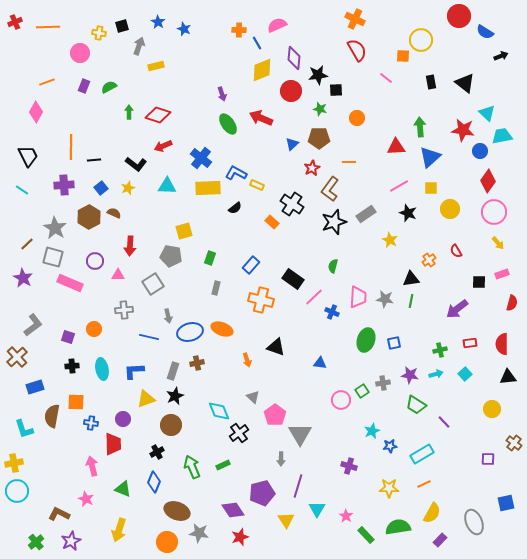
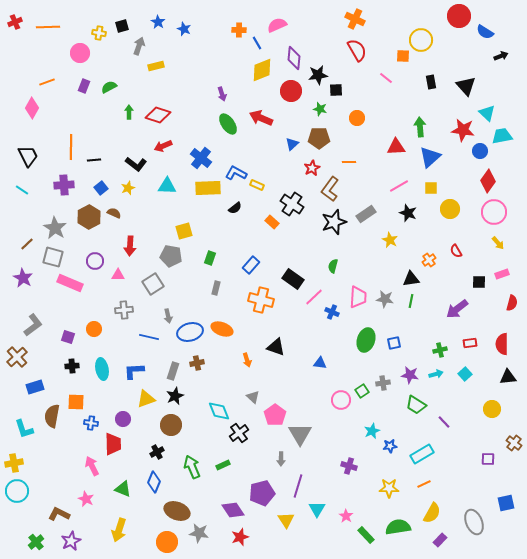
black triangle at (465, 83): moved 1 px right, 3 px down; rotated 10 degrees clockwise
pink diamond at (36, 112): moved 4 px left, 4 px up
pink arrow at (92, 466): rotated 12 degrees counterclockwise
